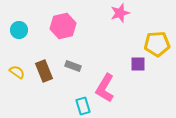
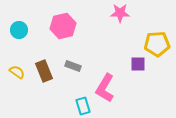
pink star: rotated 18 degrees clockwise
